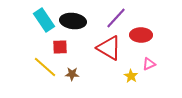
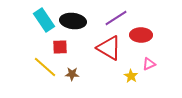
purple line: rotated 15 degrees clockwise
